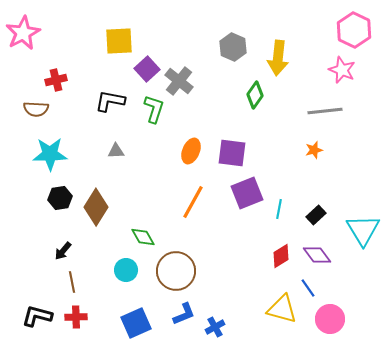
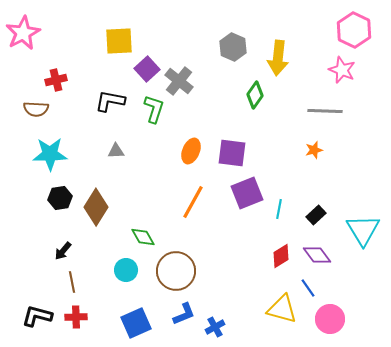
gray line at (325, 111): rotated 8 degrees clockwise
